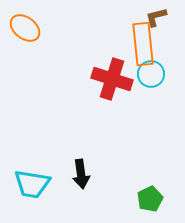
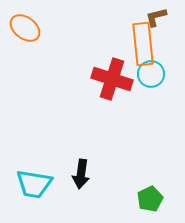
black arrow: rotated 16 degrees clockwise
cyan trapezoid: moved 2 px right
